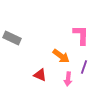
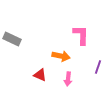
gray rectangle: moved 1 px down
orange arrow: rotated 24 degrees counterclockwise
purple line: moved 14 px right
